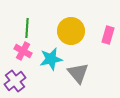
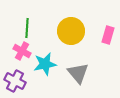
pink cross: moved 1 px left
cyan star: moved 6 px left, 5 px down
purple cross: rotated 25 degrees counterclockwise
